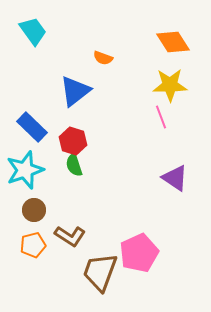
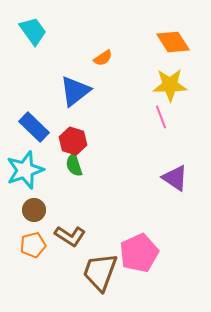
orange semicircle: rotated 54 degrees counterclockwise
blue rectangle: moved 2 px right
